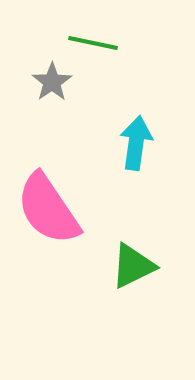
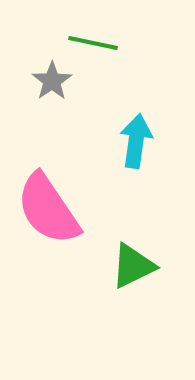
gray star: moved 1 px up
cyan arrow: moved 2 px up
